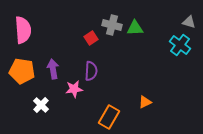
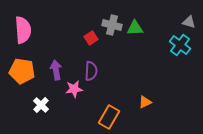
purple arrow: moved 3 px right, 1 px down
